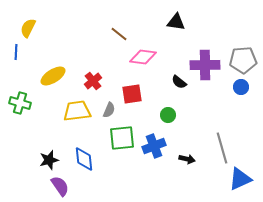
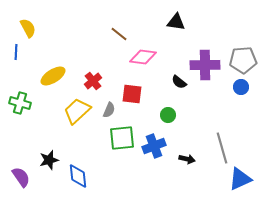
yellow semicircle: rotated 126 degrees clockwise
red square: rotated 15 degrees clockwise
yellow trapezoid: rotated 36 degrees counterclockwise
blue diamond: moved 6 px left, 17 px down
purple semicircle: moved 39 px left, 9 px up
